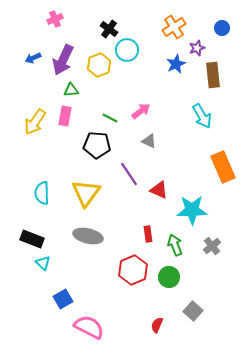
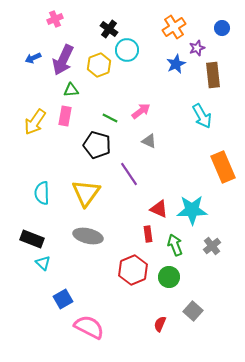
black pentagon: rotated 12 degrees clockwise
red triangle: moved 19 px down
red semicircle: moved 3 px right, 1 px up
